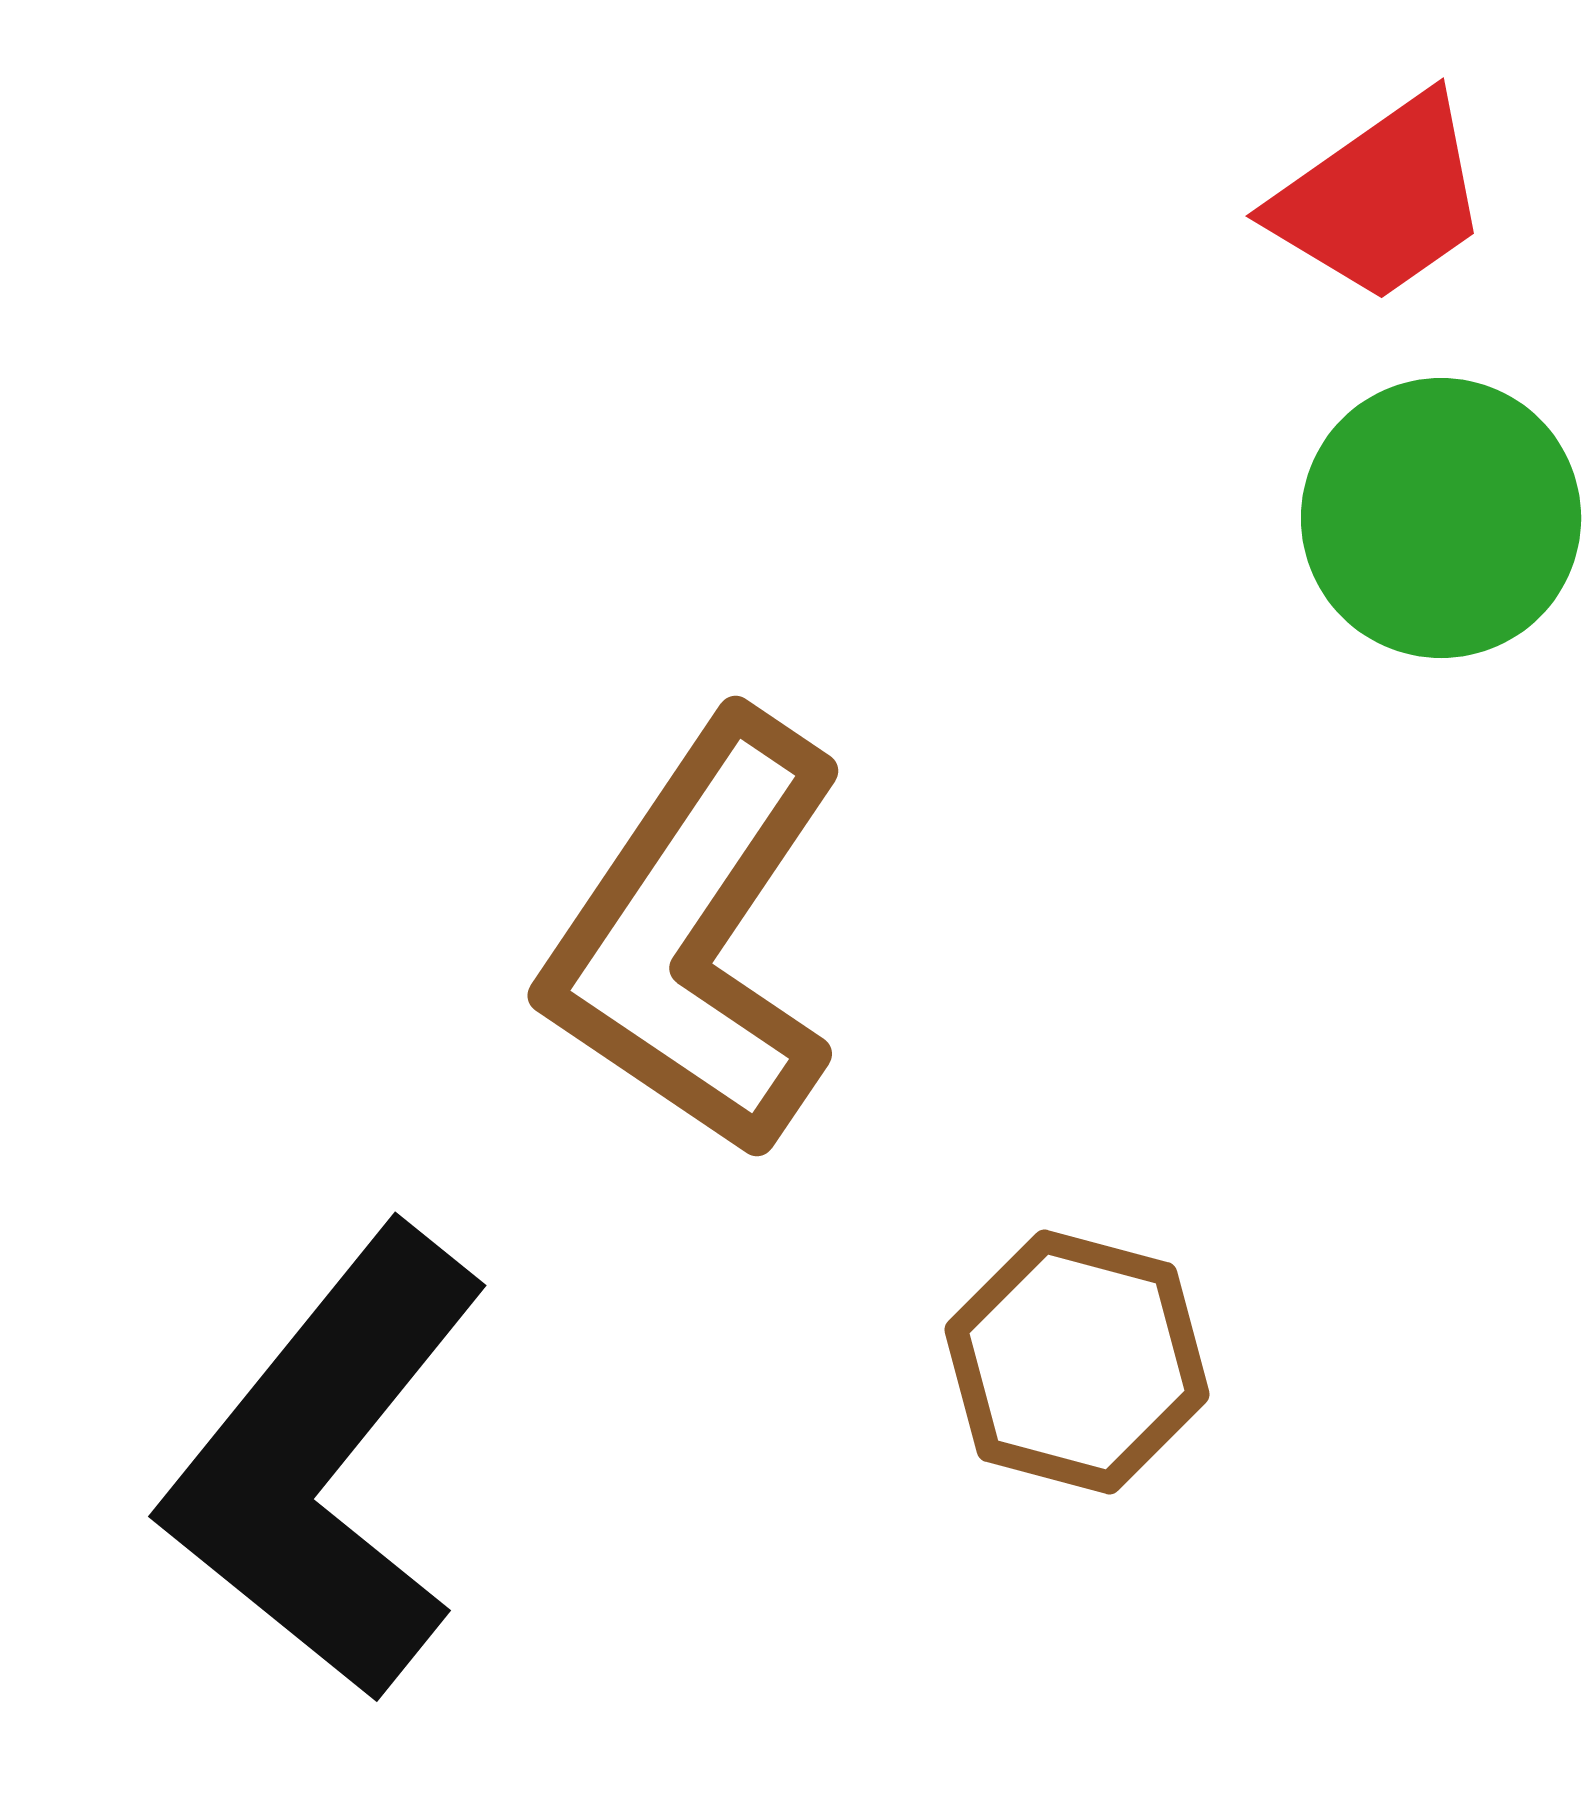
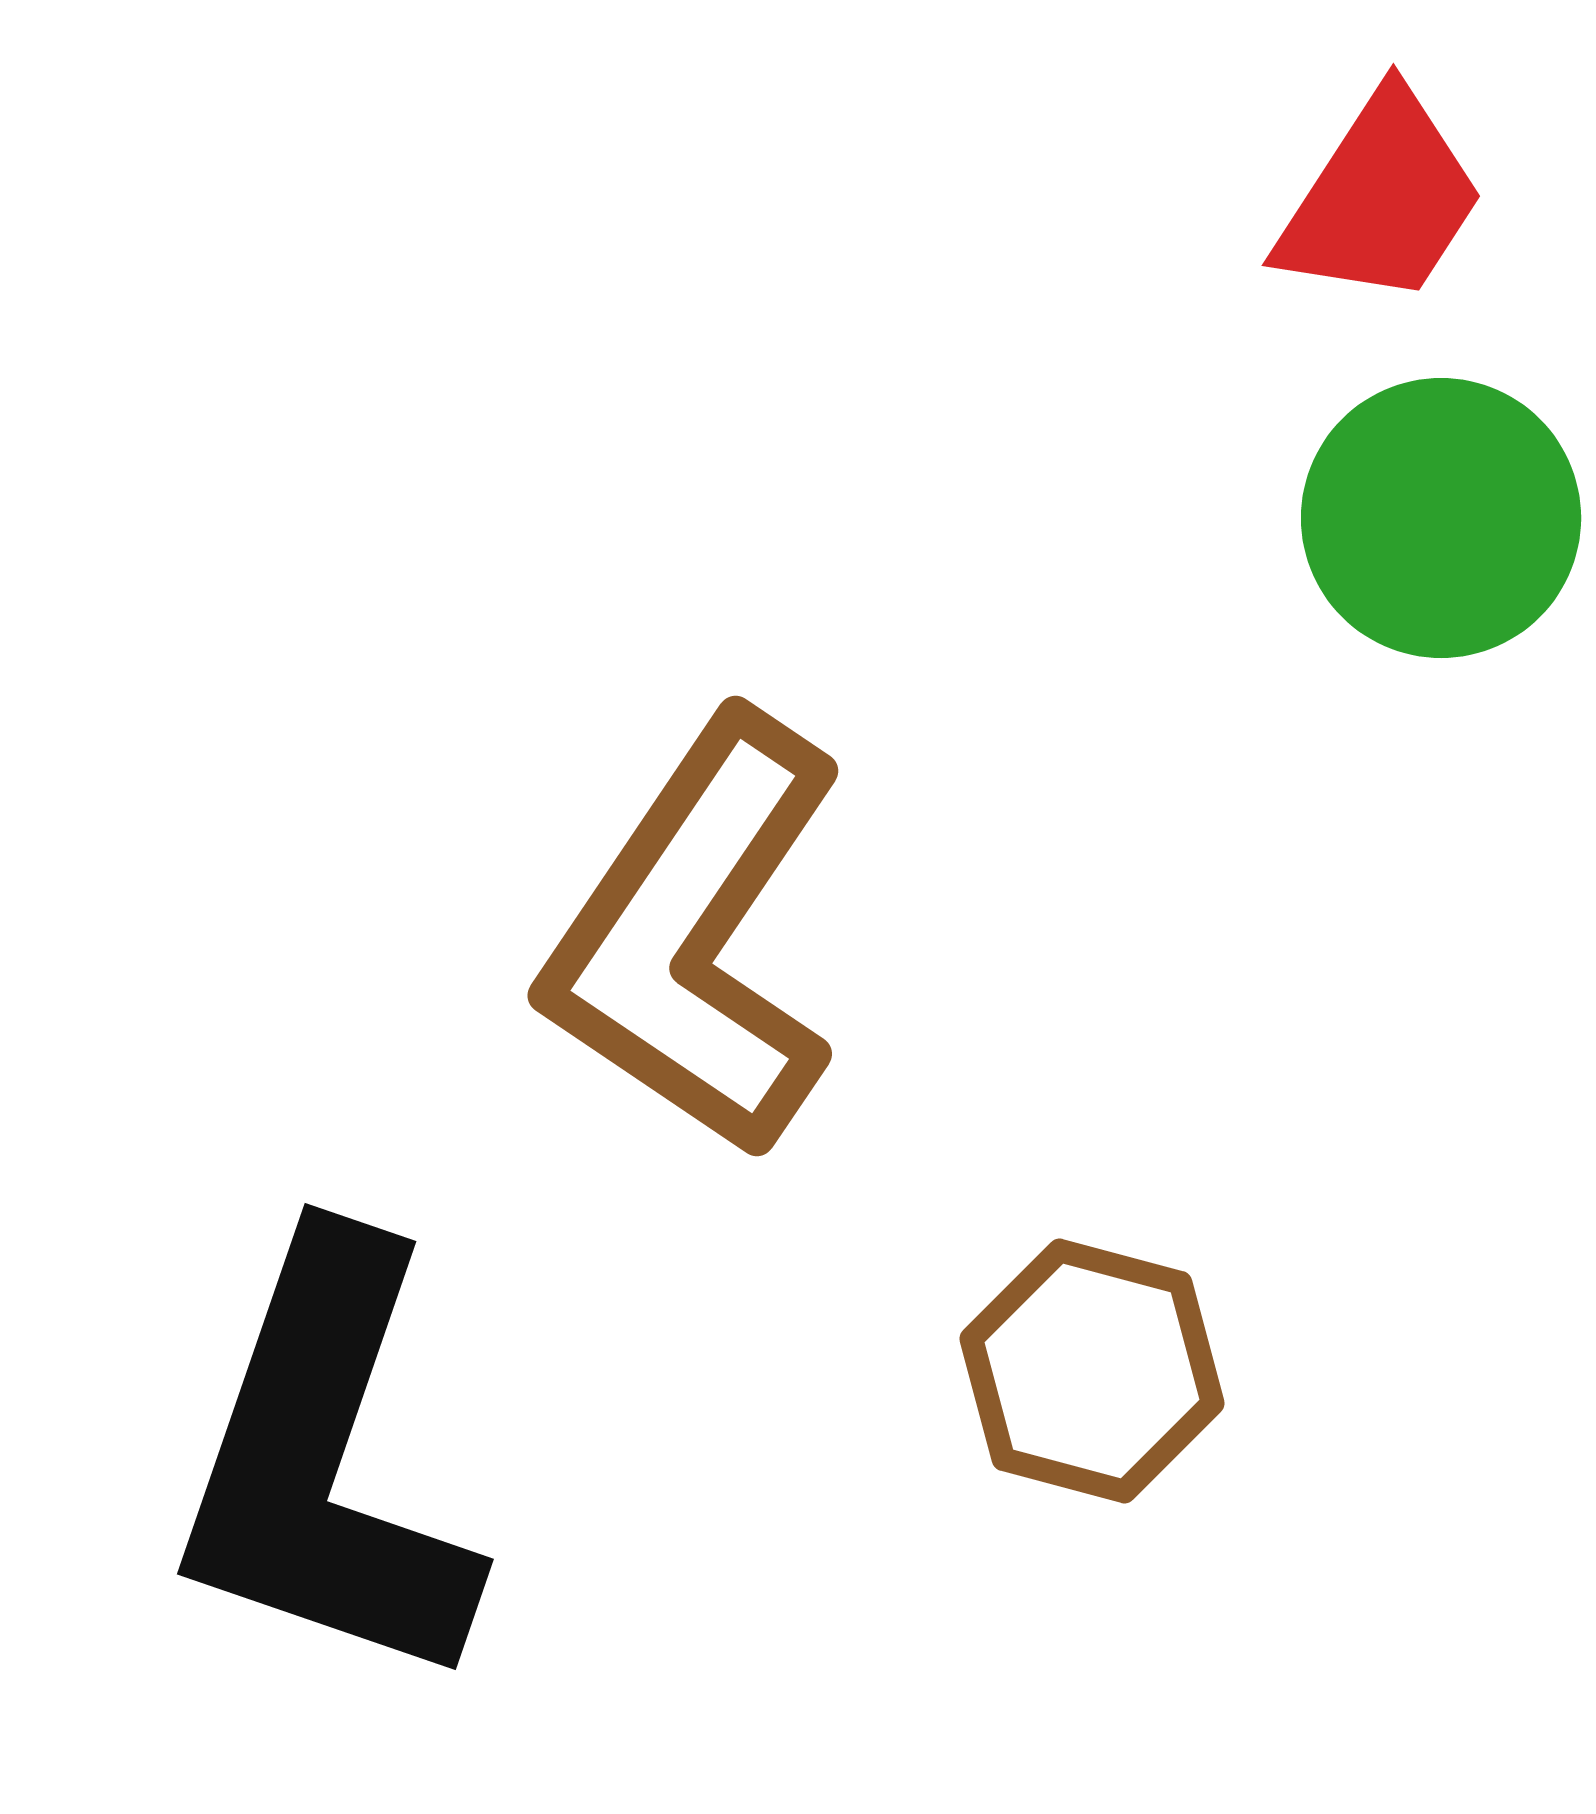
red trapezoid: rotated 22 degrees counterclockwise
brown hexagon: moved 15 px right, 9 px down
black L-shape: rotated 20 degrees counterclockwise
